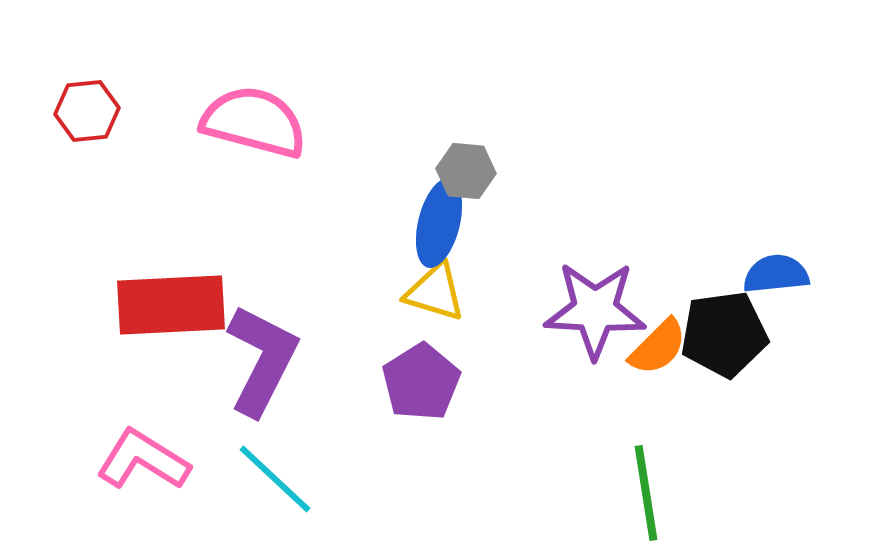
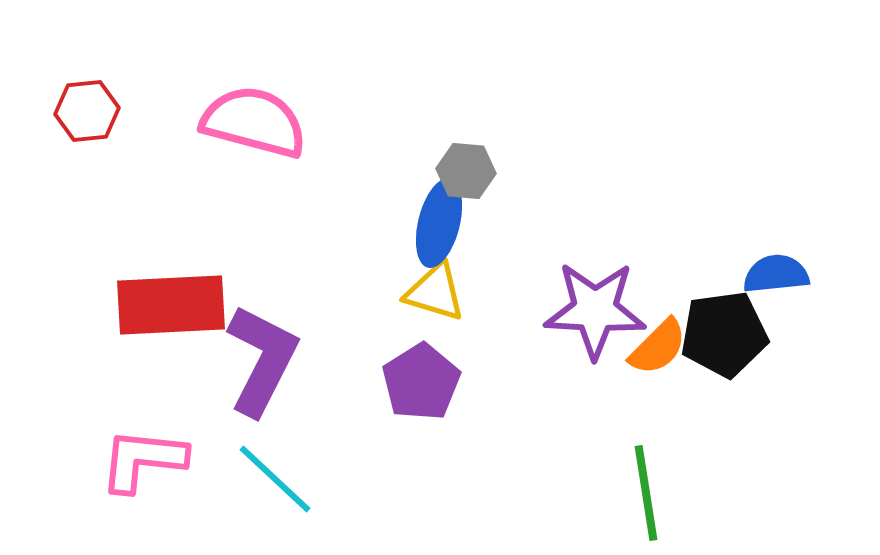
pink L-shape: rotated 26 degrees counterclockwise
